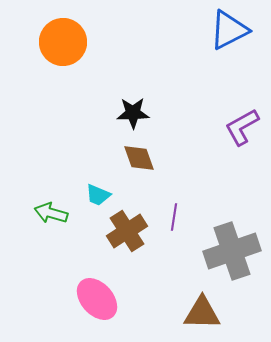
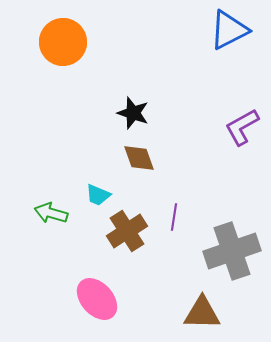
black star: rotated 20 degrees clockwise
